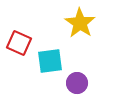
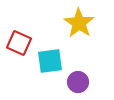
yellow star: moved 1 px left
purple circle: moved 1 px right, 1 px up
